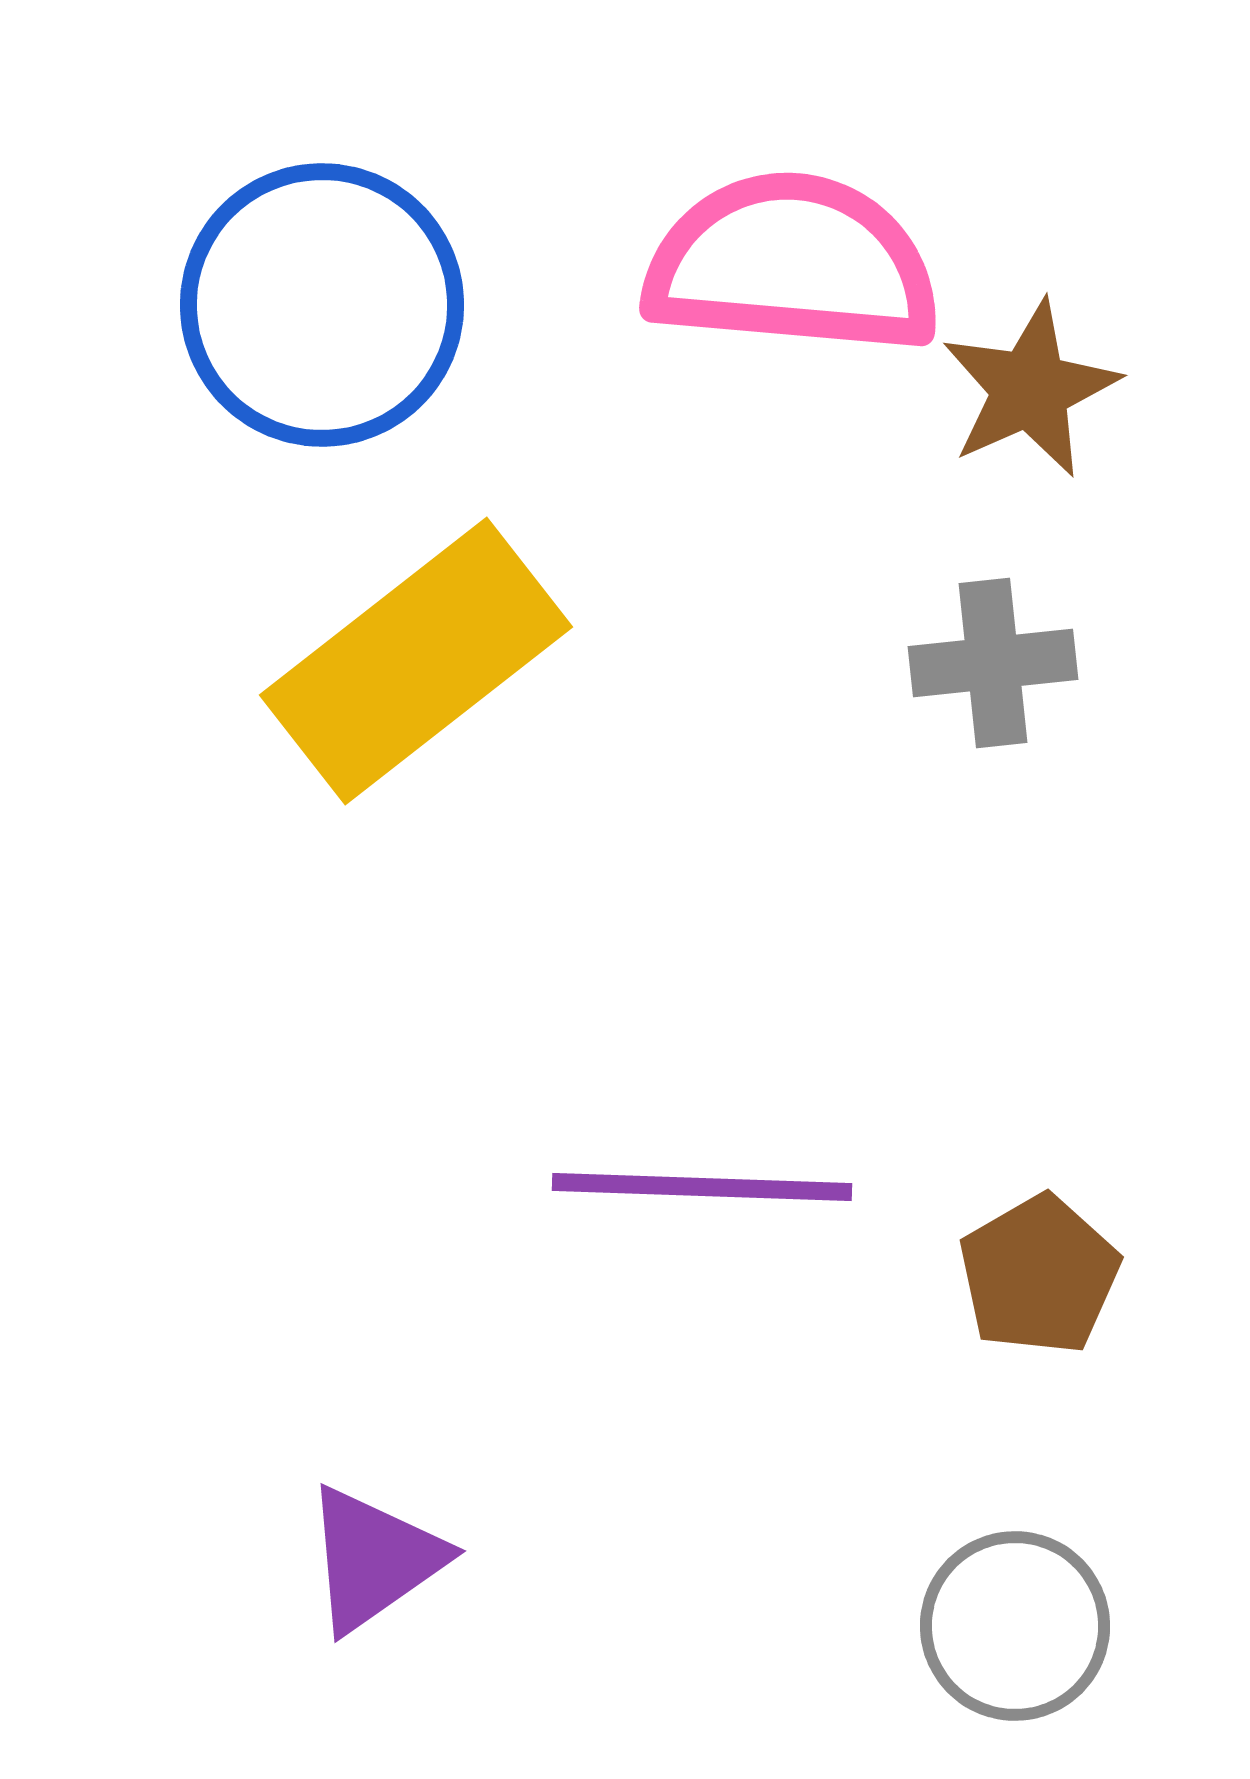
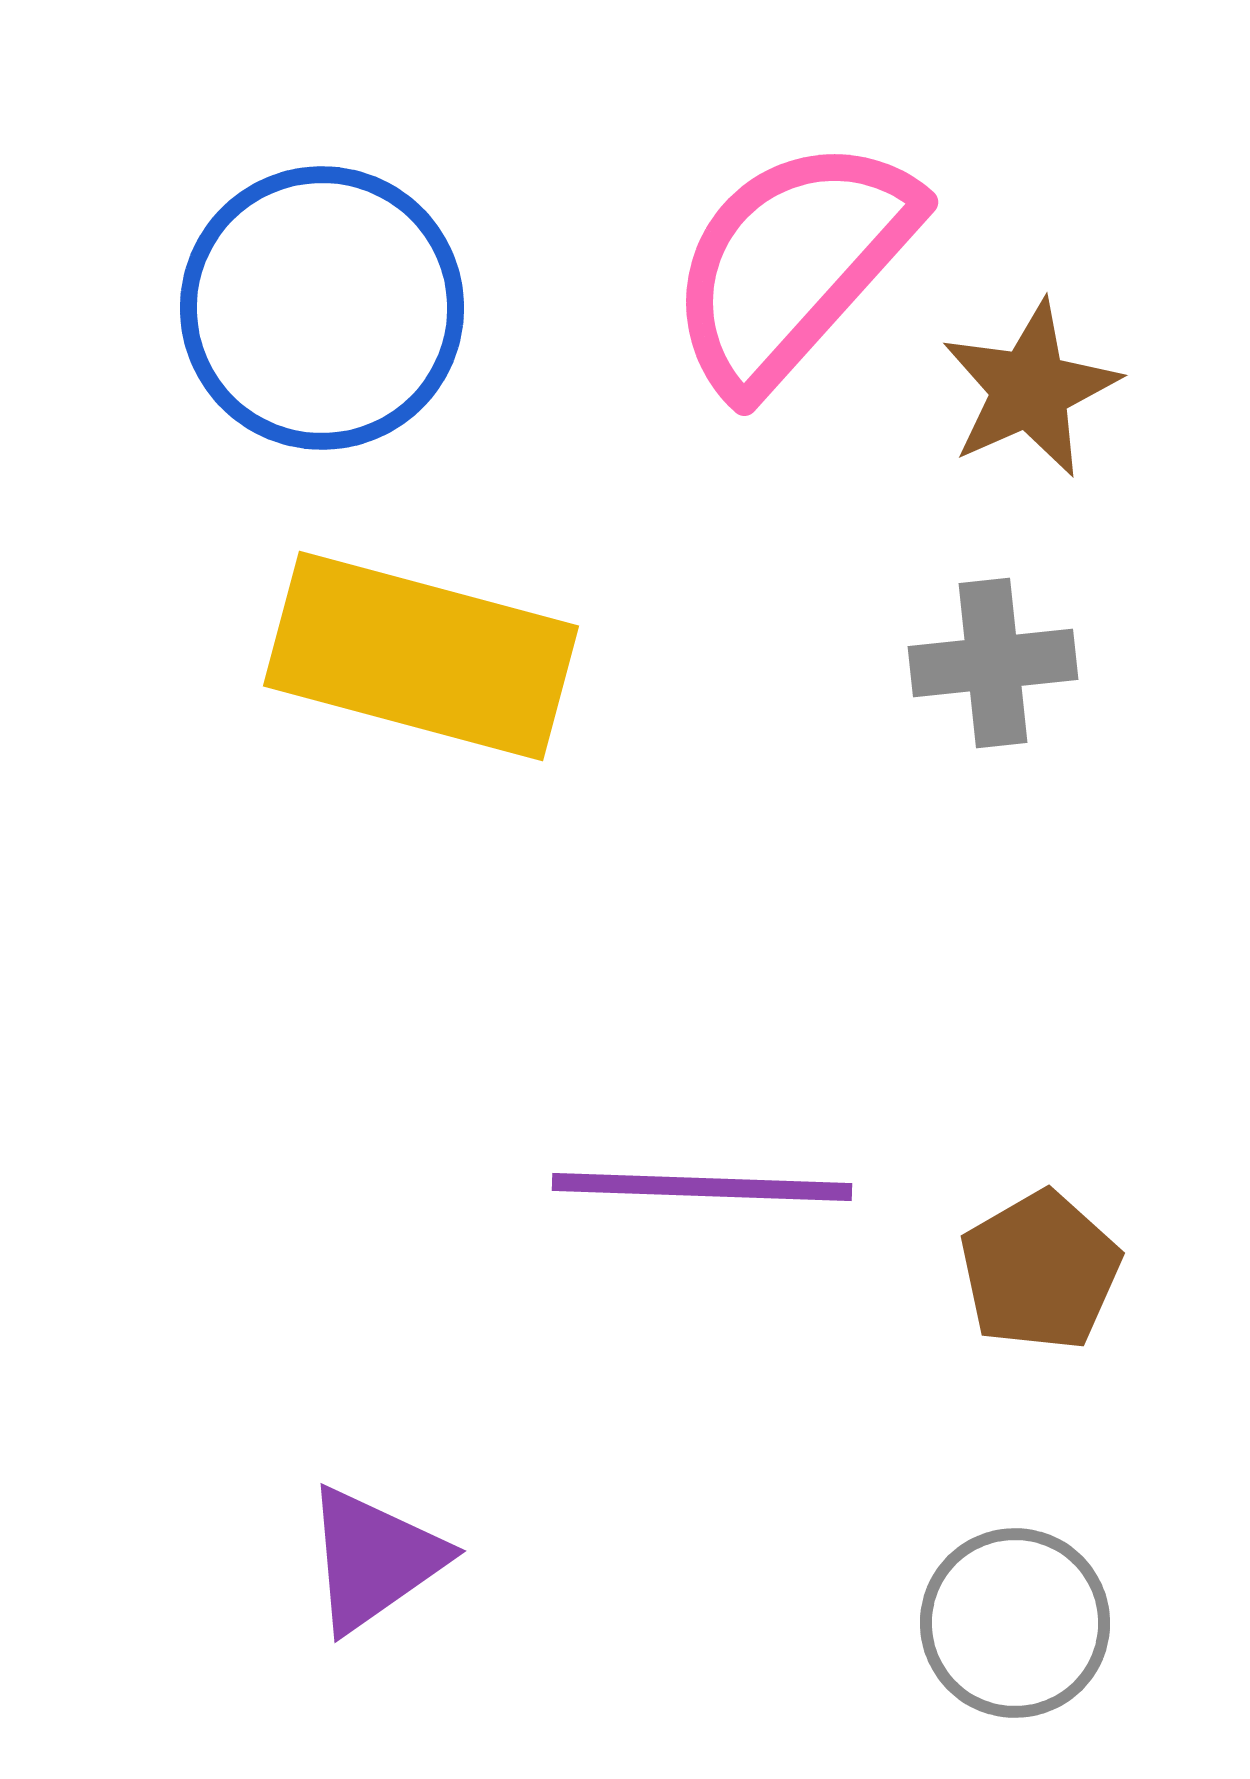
pink semicircle: rotated 53 degrees counterclockwise
blue circle: moved 3 px down
yellow rectangle: moved 5 px right, 5 px up; rotated 53 degrees clockwise
brown pentagon: moved 1 px right, 4 px up
gray circle: moved 3 px up
